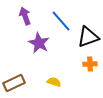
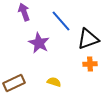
purple arrow: moved 1 px left, 4 px up
black triangle: moved 2 px down
